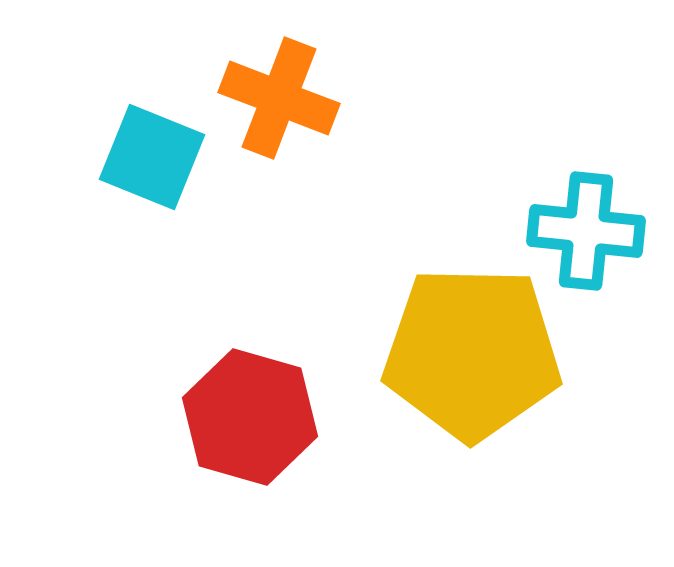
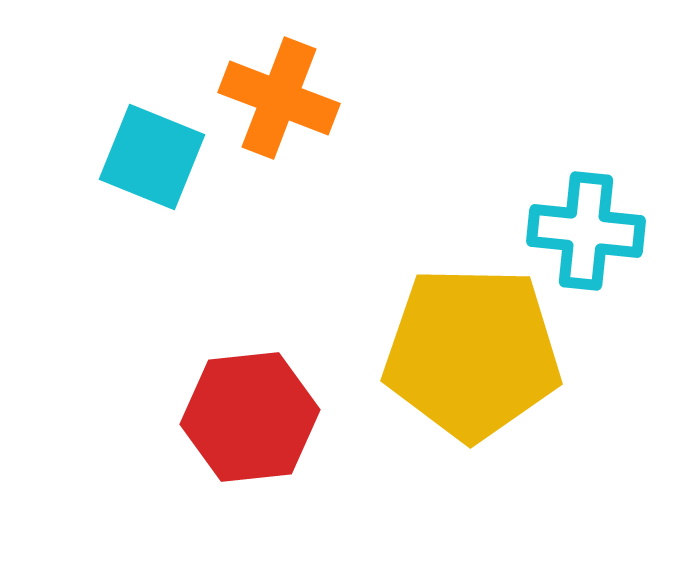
red hexagon: rotated 22 degrees counterclockwise
